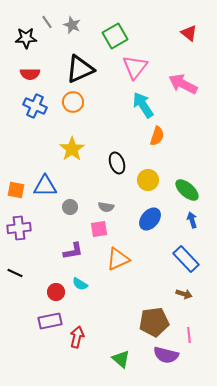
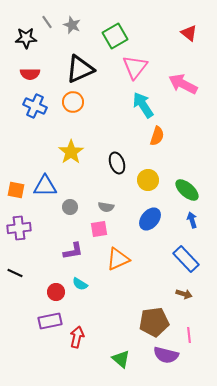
yellow star: moved 1 px left, 3 px down
